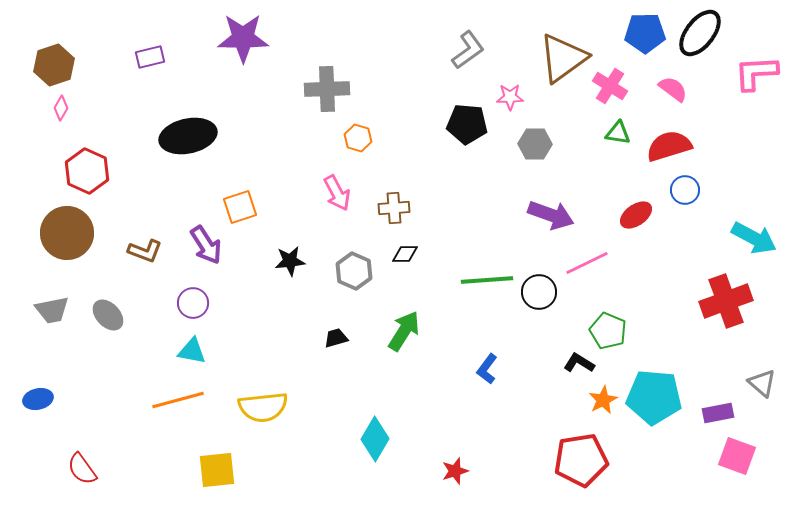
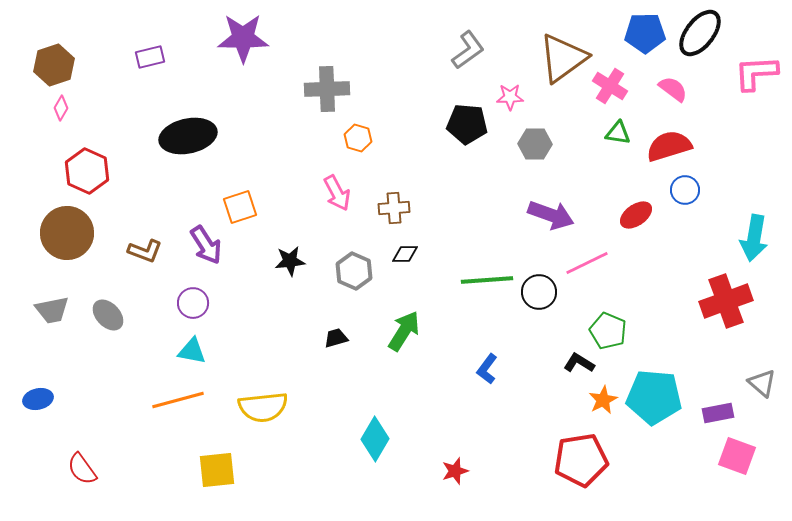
cyan arrow at (754, 238): rotated 72 degrees clockwise
